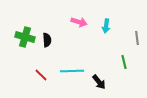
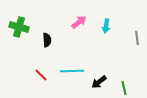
pink arrow: rotated 56 degrees counterclockwise
green cross: moved 6 px left, 10 px up
green line: moved 26 px down
black arrow: rotated 91 degrees clockwise
